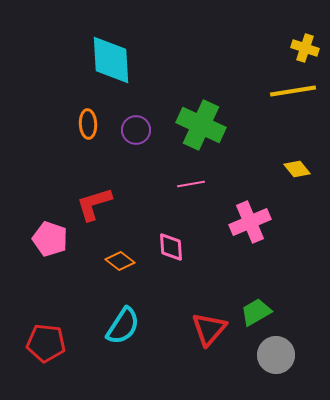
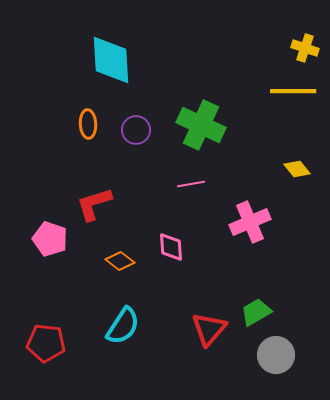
yellow line: rotated 9 degrees clockwise
